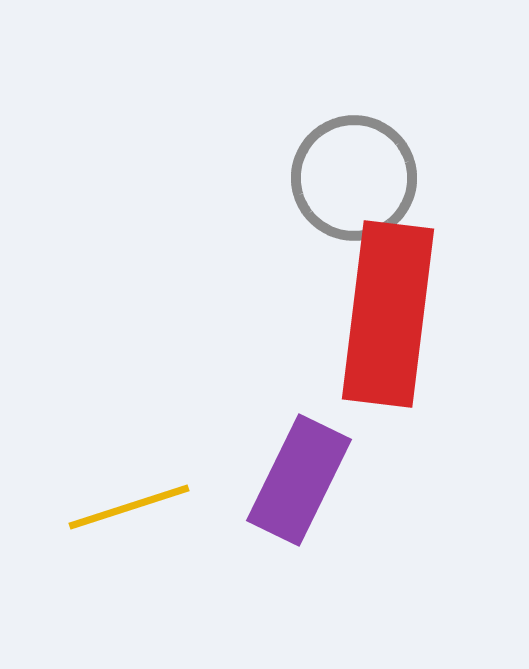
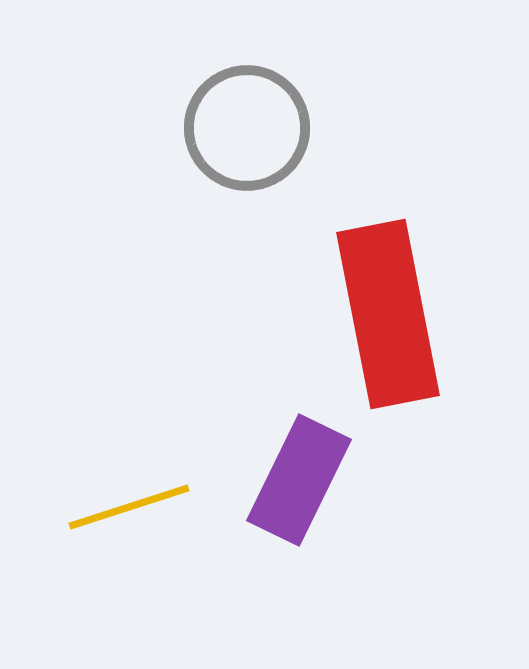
gray circle: moved 107 px left, 50 px up
red rectangle: rotated 18 degrees counterclockwise
